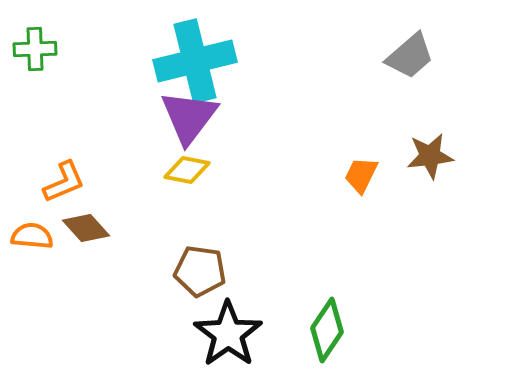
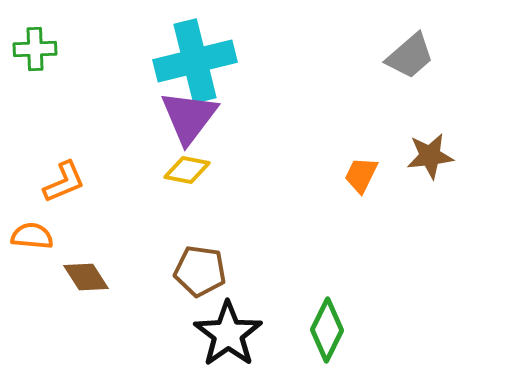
brown diamond: moved 49 px down; rotated 9 degrees clockwise
green diamond: rotated 8 degrees counterclockwise
